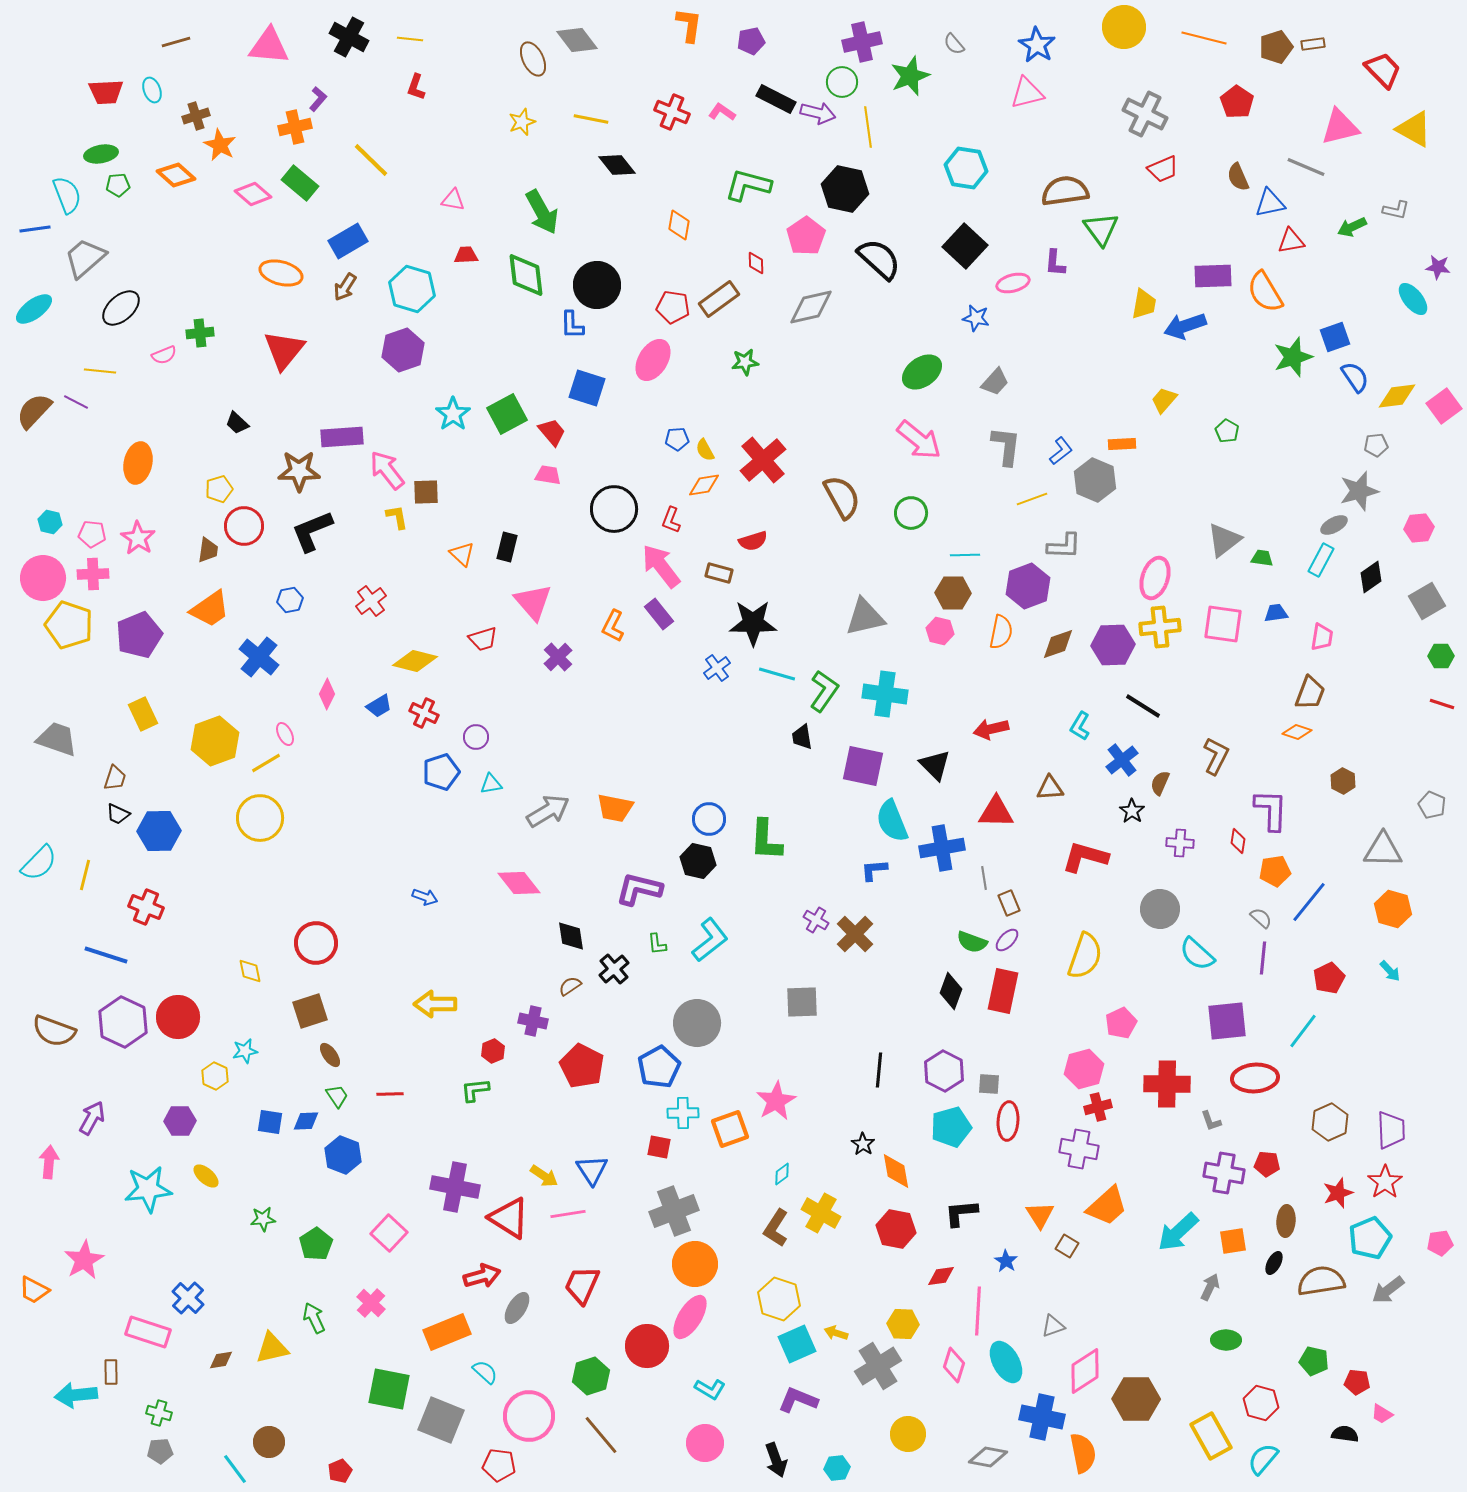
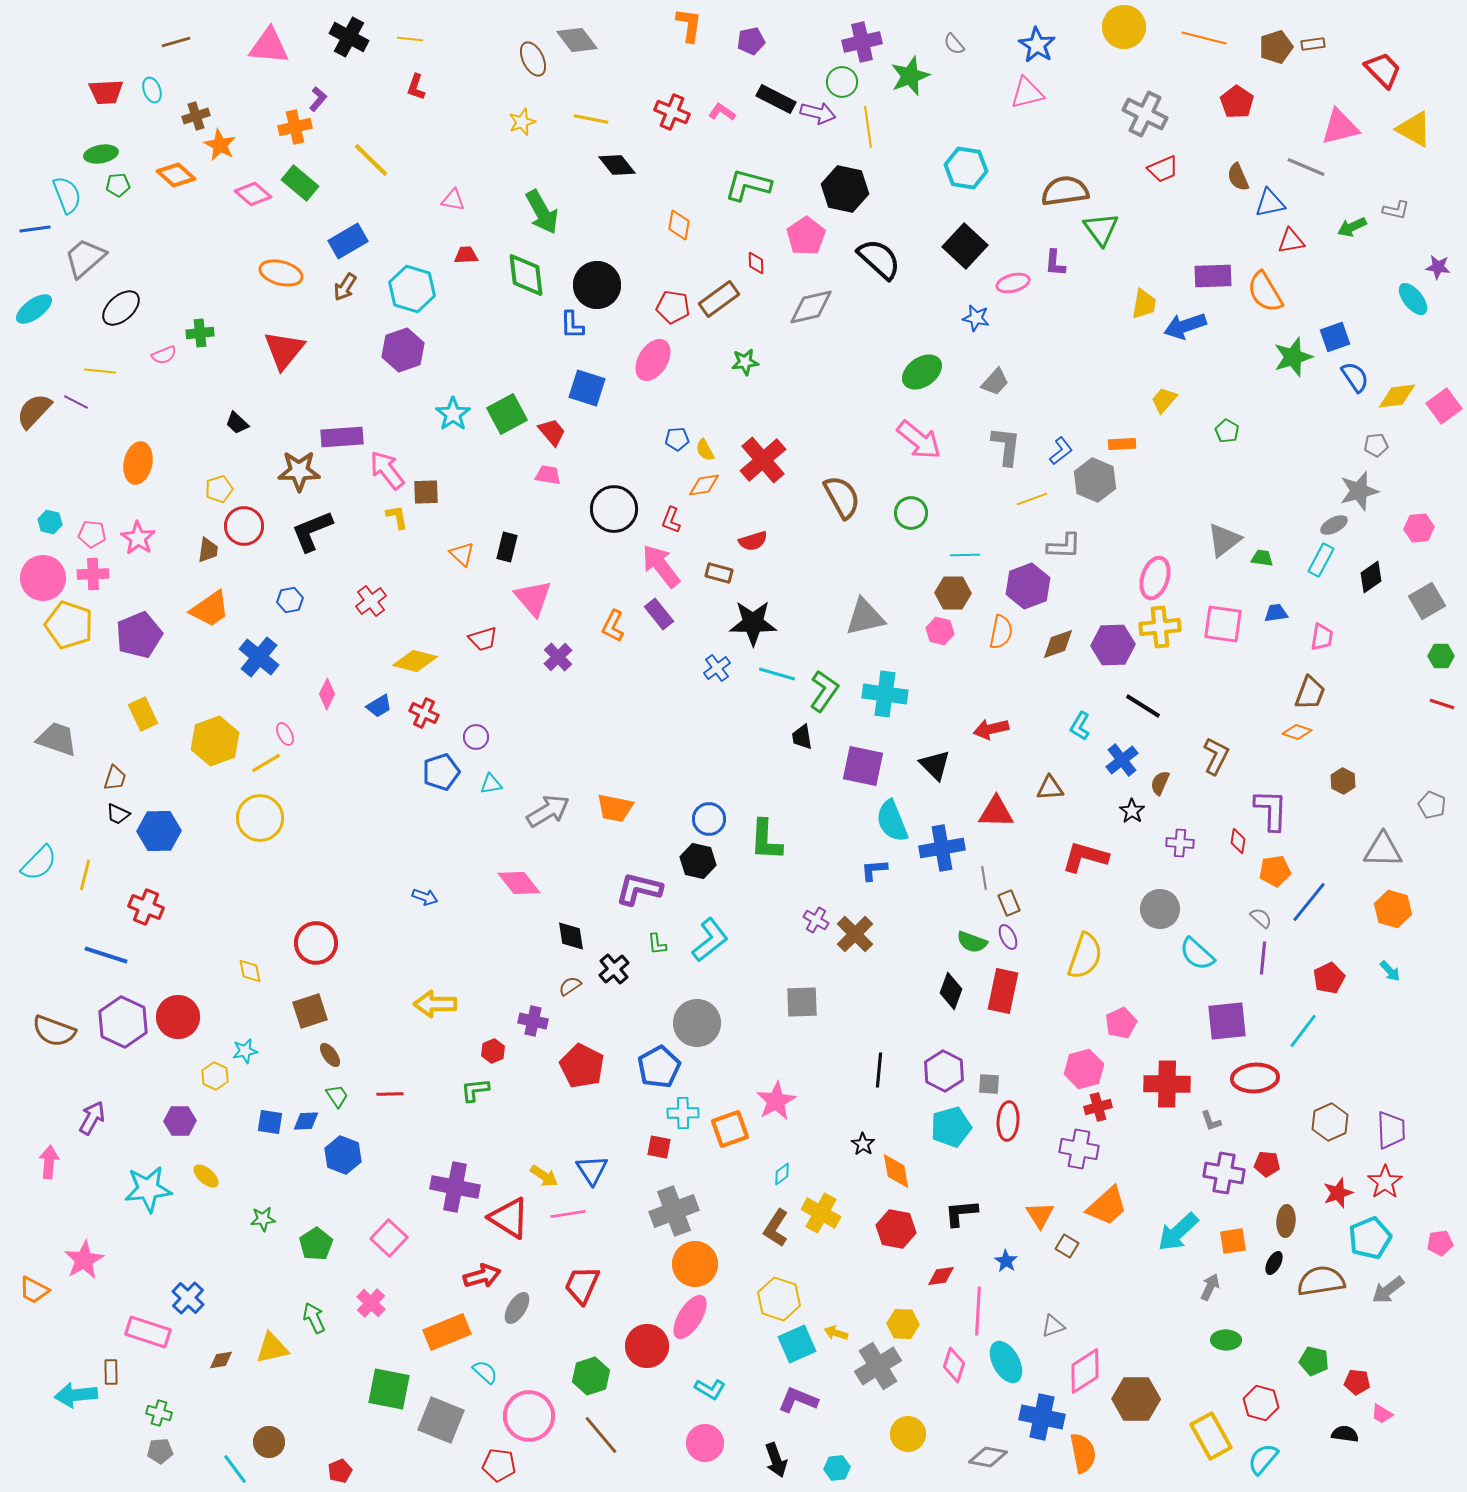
pink triangle at (533, 602): moved 4 px up
purple ellipse at (1007, 940): moved 1 px right, 3 px up; rotated 70 degrees counterclockwise
pink square at (389, 1233): moved 5 px down
